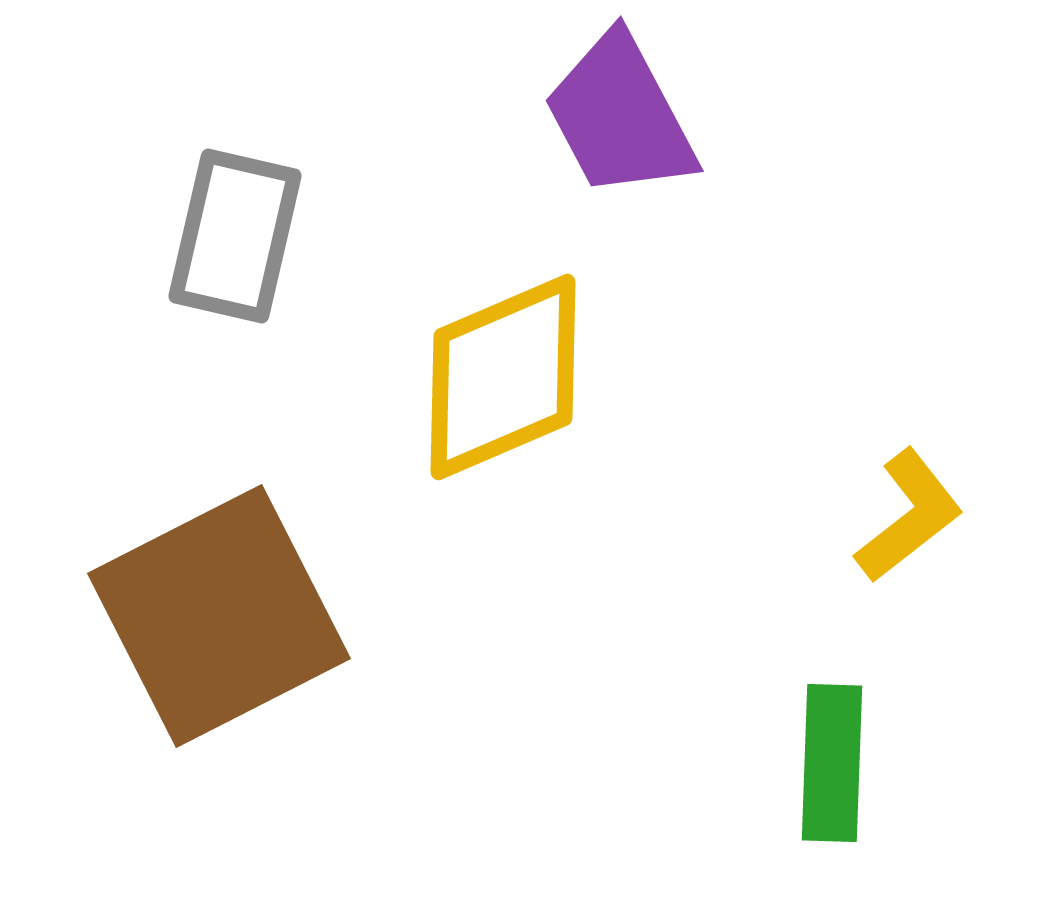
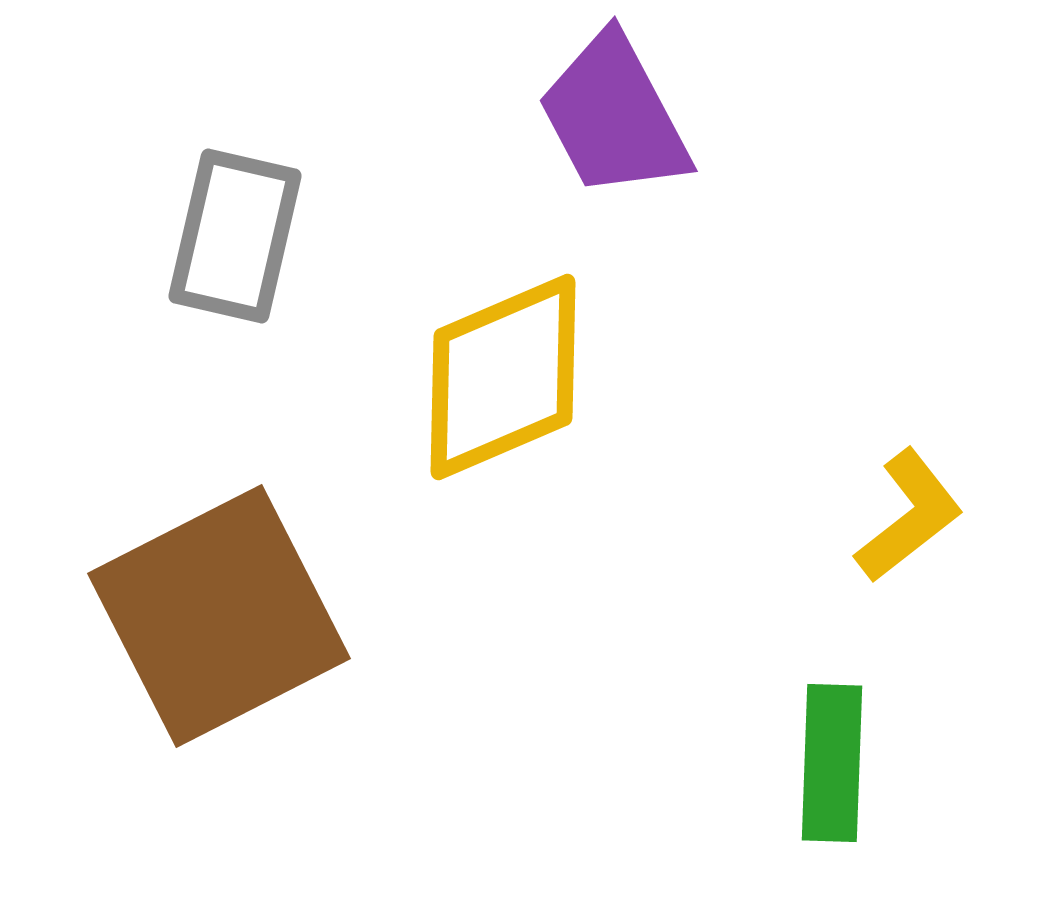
purple trapezoid: moved 6 px left
